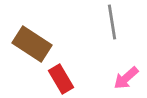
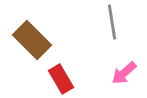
brown rectangle: moved 4 px up; rotated 12 degrees clockwise
pink arrow: moved 2 px left, 5 px up
